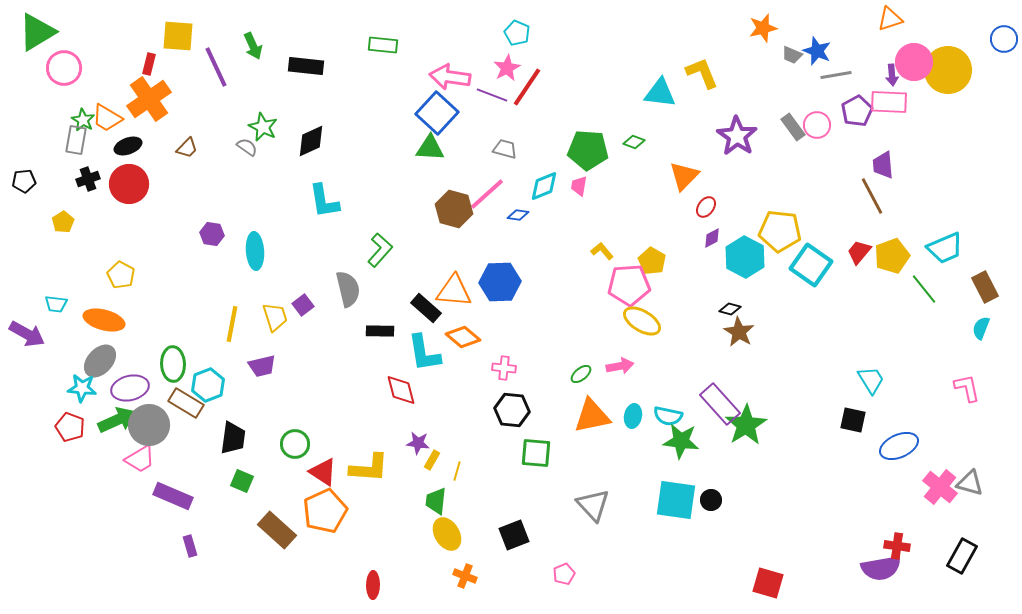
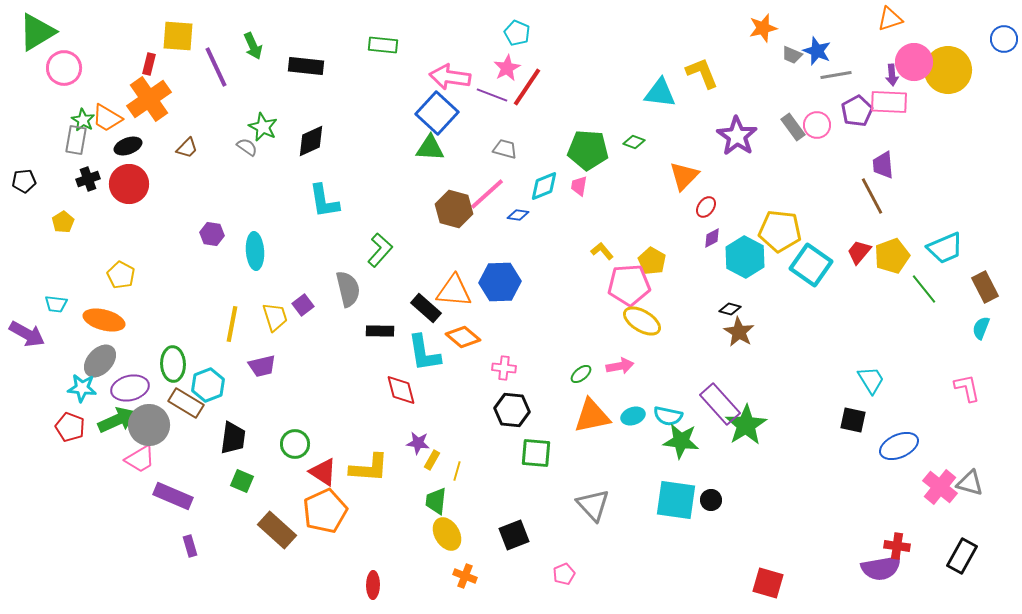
cyan ellipse at (633, 416): rotated 60 degrees clockwise
